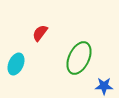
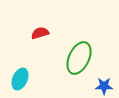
red semicircle: rotated 36 degrees clockwise
cyan ellipse: moved 4 px right, 15 px down
